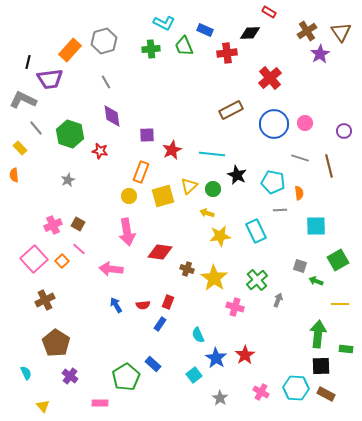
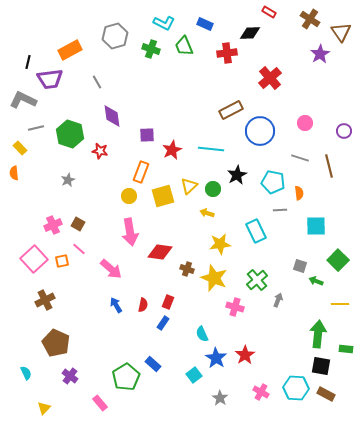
blue rectangle at (205, 30): moved 6 px up
brown cross at (307, 31): moved 3 px right, 12 px up; rotated 24 degrees counterclockwise
gray hexagon at (104, 41): moved 11 px right, 5 px up
green cross at (151, 49): rotated 24 degrees clockwise
orange rectangle at (70, 50): rotated 20 degrees clockwise
gray line at (106, 82): moved 9 px left
blue circle at (274, 124): moved 14 px left, 7 px down
gray line at (36, 128): rotated 63 degrees counterclockwise
cyan line at (212, 154): moved 1 px left, 5 px up
orange semicircle at (14, 175): moved 2 px up
black star at (237, 175): rotated 18 degrees clockwise
pink arrow at (127, 232): moved 3 px right
yellow star at (220, 236): moved 8 px down
green square at (338, 260): rotated 15 degrees counterclockwise
orange square at (62, 261): rotated 32 degrees clockwise
pink arrow at (111, 269): rotated 145 degrees counterclockwise
yellow star at (214, 278): rotated 12 degrees counterclockwise
red semicircle at (143, 305): rotated 72 degrees counterclockwise
blue rectangle at (160, 324): moved 3 px right, 1 px up
cyan semicircle at (198, 335): moved 4 px right, 1 px up
brown pentagon at (56, 343): rotated 8 degrees counterclockwise
black square at (321, 366): rotated 12 degrees clockwise
pink rectangle at (100, 403): rotated 49 degrees clockwise
yellow triangle at (43, 406): moved 1 px right, 2 px down; rotated 24 degrees clockwise
